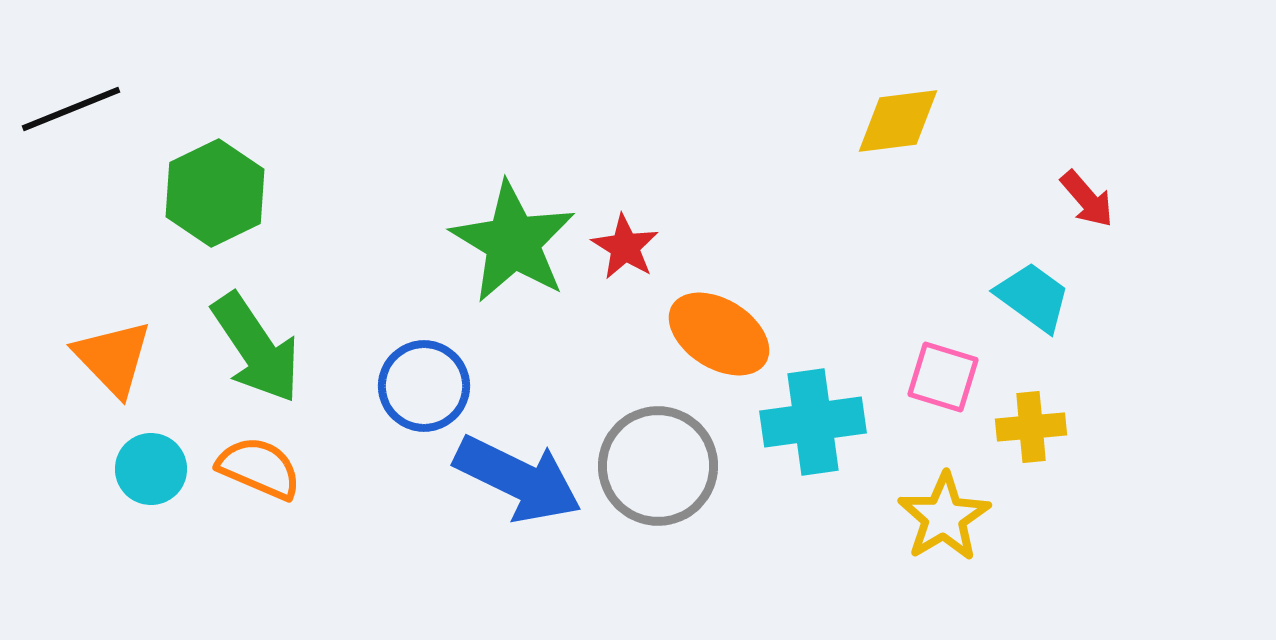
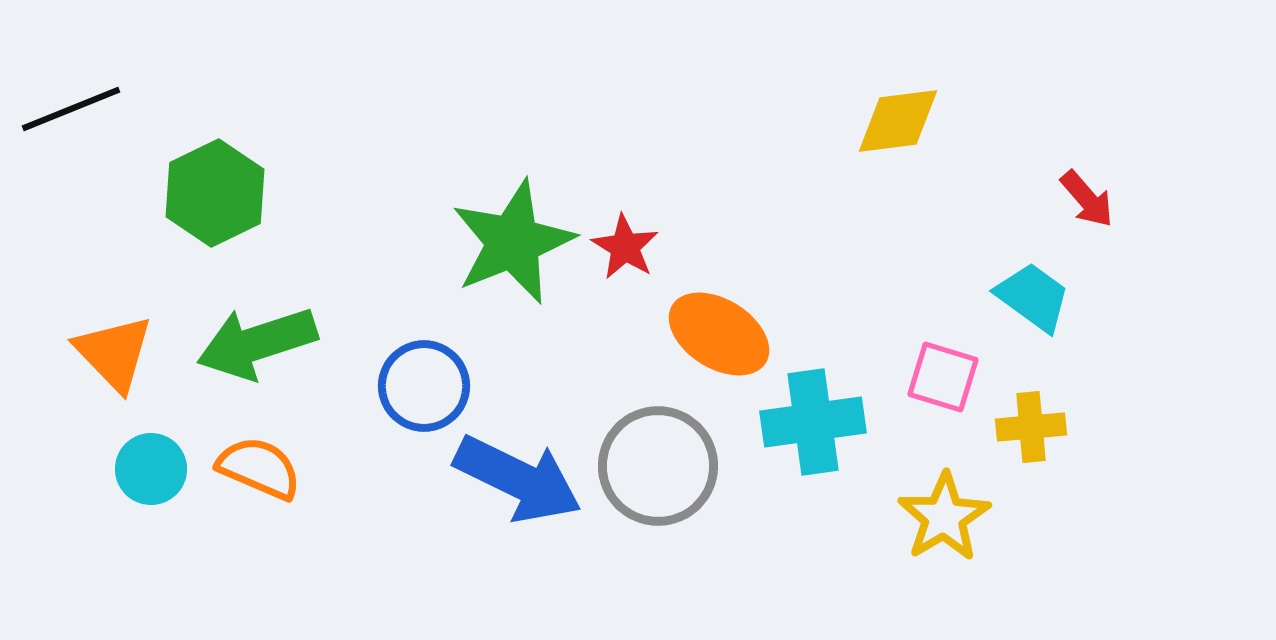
green star: rotated 19 degrees clockwise
green arrow: moved 1 px right, 5 px up; rotated 106 degrees clockwise
orange triangle: moved 1 px right, 5 px up
